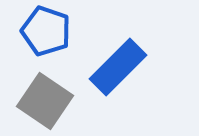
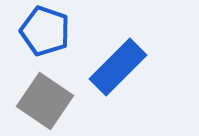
blue pentagon: moved 1 px left
